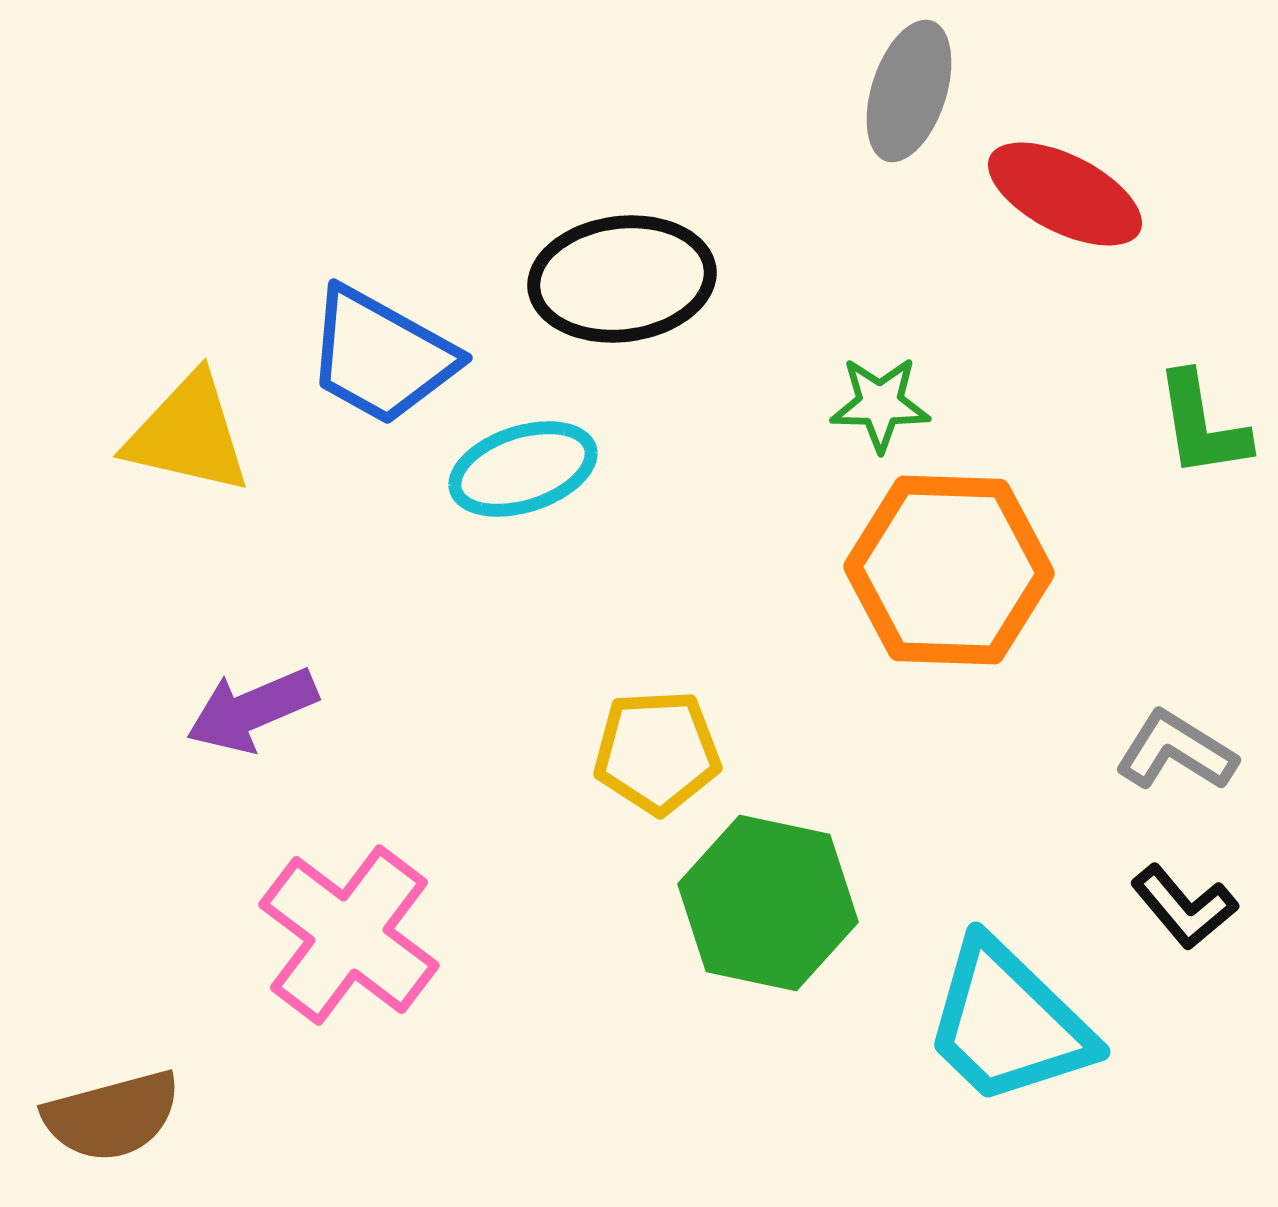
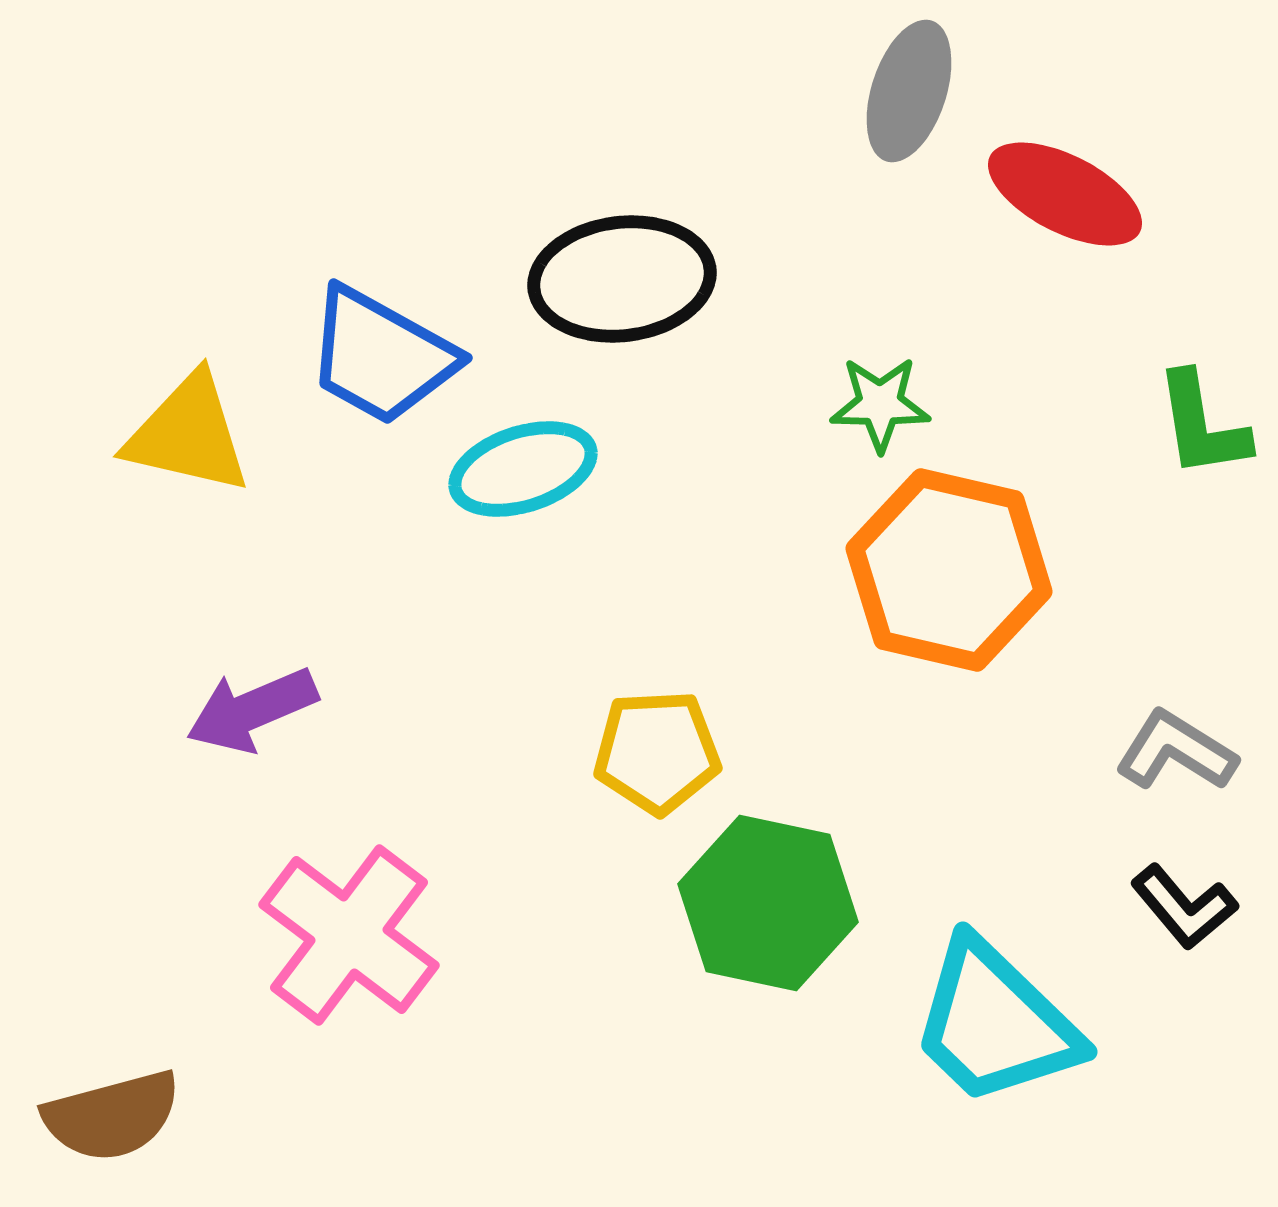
orange hexagon: rotated 11 degrees clockwise
cyan trapezoid: moved 13 px left
